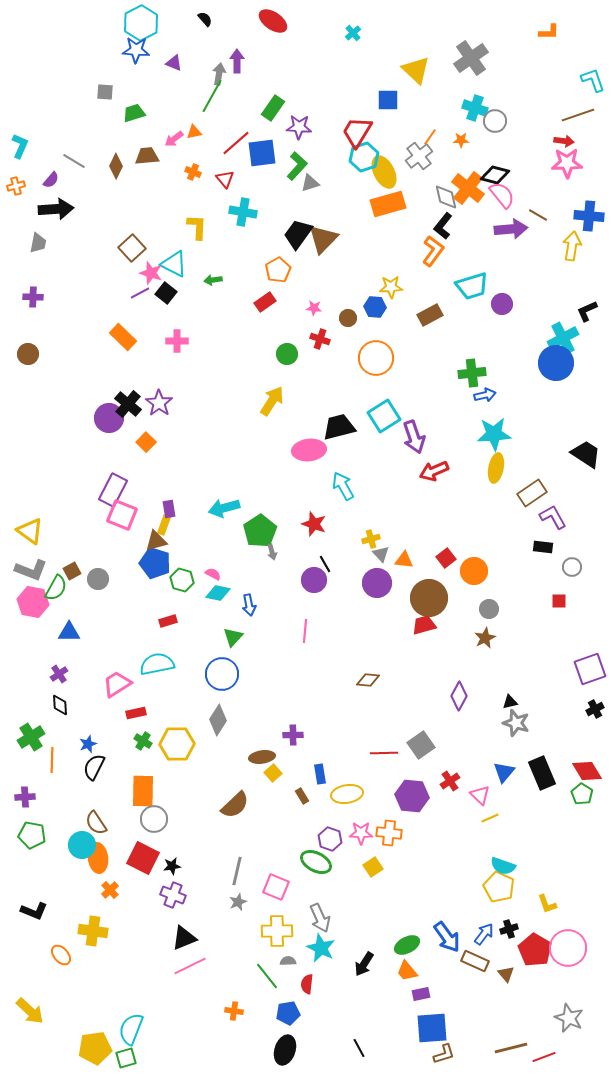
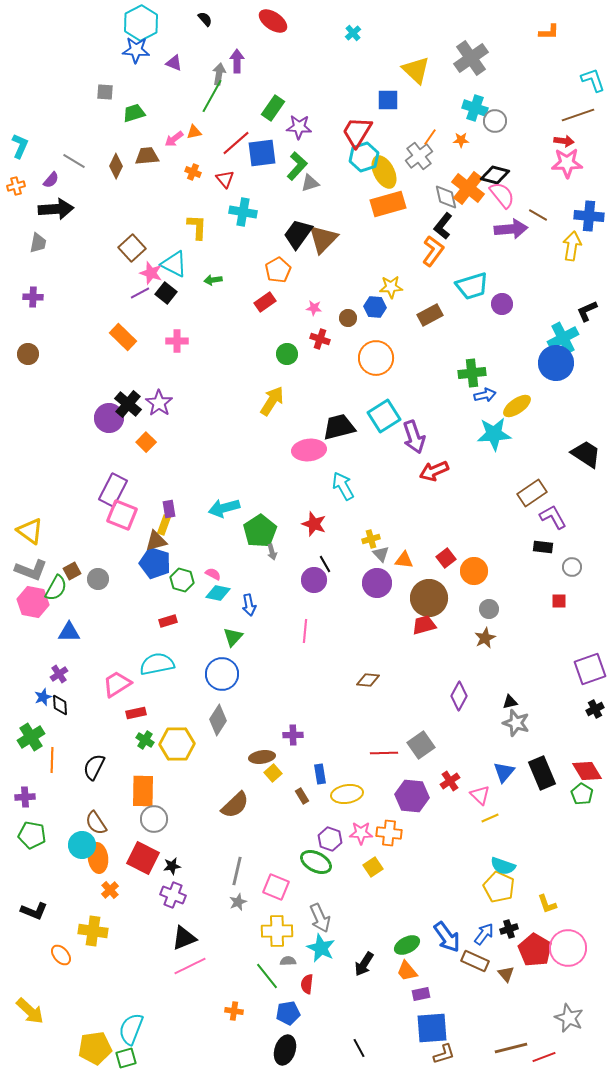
yellow ellipse at (496, 468): moved 21 px right, 62 px up; rotated 44 degrees clockwise
green cross at (143, 741): moved 2 px right, 1 px up
blue star at (88, 744): moved 45 px left, 47 px up
